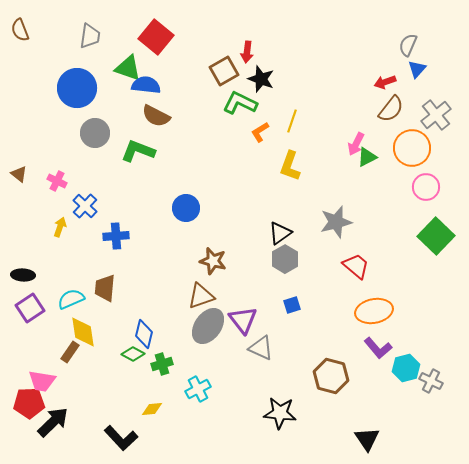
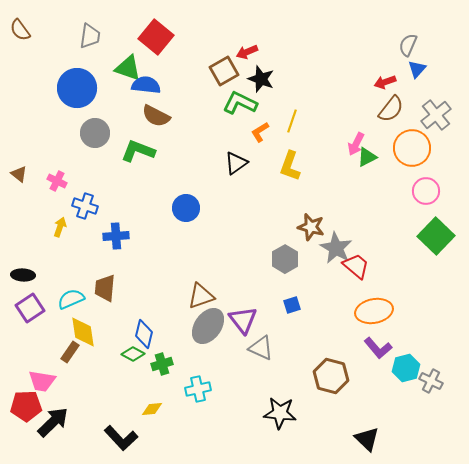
brown semicircle at (20, 30): rotated 15 degrees counterclockwise
red arrow at (247, 52): rotated 60 degrees clockwise
pink circle at (426, 187): moved 4 px down
blue cross at (85, 206): rotated 25 degrees counterclockwise
gray star at (336, 222): moved 26 px down; rotated 28 degrees counterclockwise
black triangle at (280, 233): moved 44 px left, 70 px up
brown star at (213, 261): moved 98 px right, 34 px up
cyan cross at (198, 389): rotated 15 degrees clockwise
red pentagon at (29, 403): moved 3 px left, 3 px down
black triangle at (367, 439): rotated 12 degrees counterclockwise
